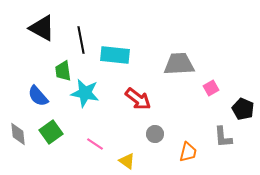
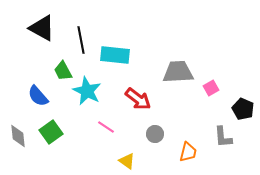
gray trapezoid: moved 1 px left, 8 px down
green trapezoid: rotated 20 degrees counterclockwise
cyan star: moved 2 px right, 2 px up; rotated 16 degrees clockwise
gray diamond: moved 2 px down
pink line: moved 11 px right, 17 px up
